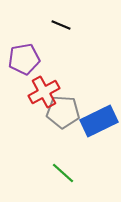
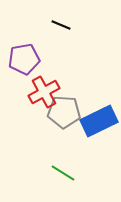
gray pentagon: moved 1 px right
green line: rotated 10 degrees counterclockwise
